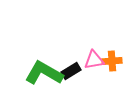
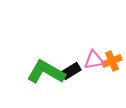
orange cross: rotated 18 degrees counterclockwise
green L-shape: moved 2 px right, 1 px up
